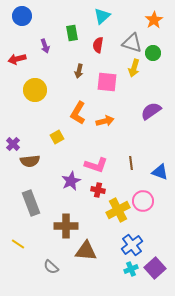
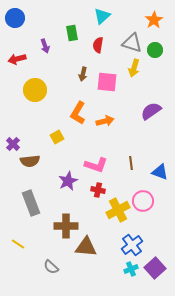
blue circle: moved 7 px left, 2 px down
green circle: moved 2 px right, 3 px up
brown arrow: moved 4 px right, 3 px down
purple star: moved 3 px left
brown triangle: moved 4 px up
